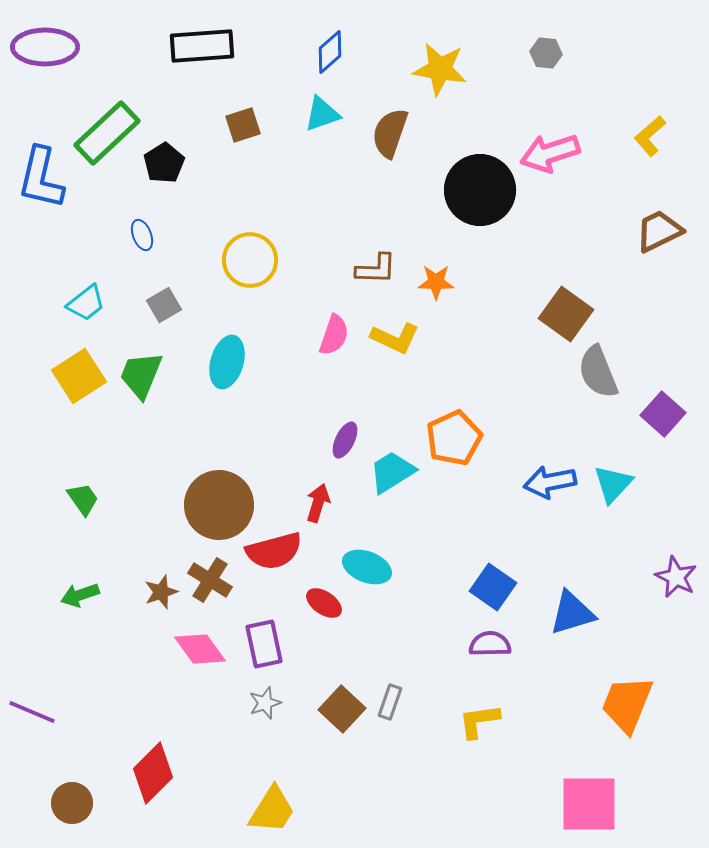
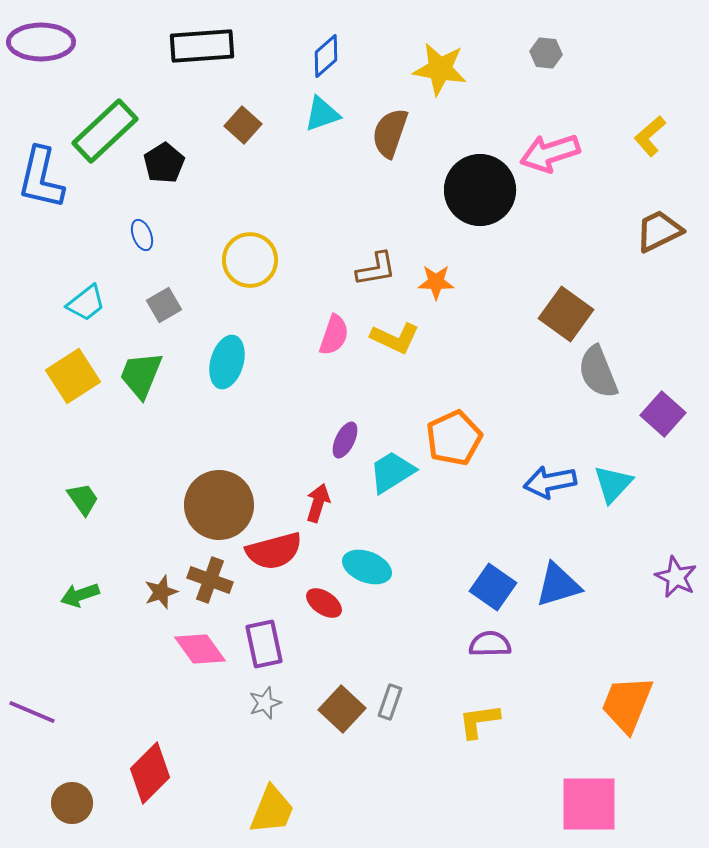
purple ellipse at (45, 47): moved 4 px left, 5 px up
blue diamond at (330, 52): moved 4 px left, 4 px down
brown square at (243, 125): rotated 30 degrees counterclockwise
green rectangle at (107, 133): moved 2 px left, 2 px up
brown L-shape at (376, 269): rotated 12 degrees counterclockwise
yellow square at (79, 376): moved 6 px left
brown cross at (210, 580): rotated 12 degrees counterclockwise
blue triangle at (572, 613): moved 14 px left, 28 px up
red diamond at (153, 773): moved 3 px left
yellow trapezoid at (272, 810): rotated 10 degrees counterclockwise
